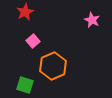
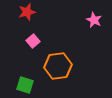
red star: moved 2 px right; rotated 12 degrees clockwise
pink star: moved 2 px right
orange hexagon: moved 5 px right; rotated 16 degrees clockwise
